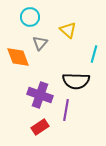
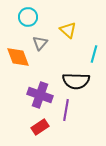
cyan circle: moved 2 px left
